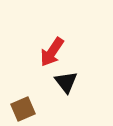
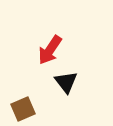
red arrow: moved 2 px left, 2 px up
